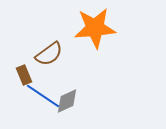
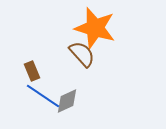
orange star: rotated 21 degrees clockwise
brown semicircle: moved 33 px right; rotated 96 degrees counterclockwise
brown rectangle: moved 8 px right, 4 px up
